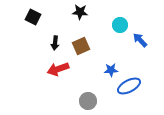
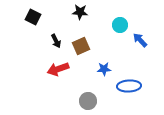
black arrow: moved 1 px right, 2 px up; rotated 32 degrees counterclockwise
blue star: moved 7 px left, 1 px up
blue ellipse: rotated 25 degrees clockwise
